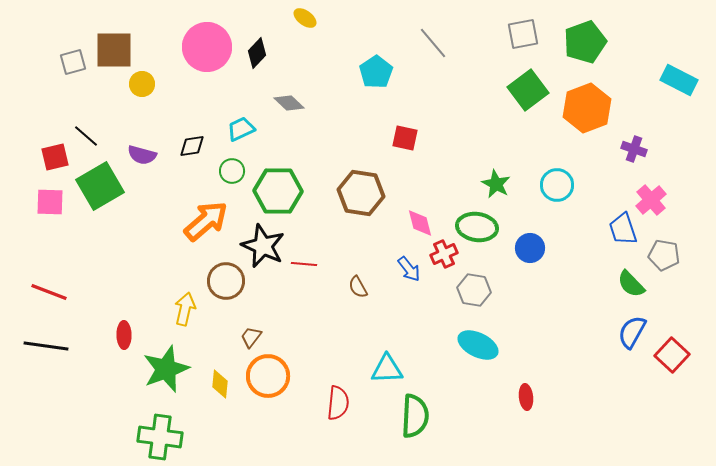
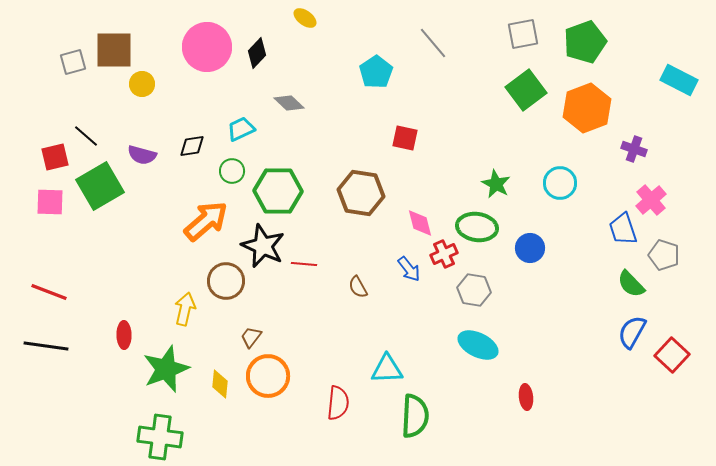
green square at (528, 90): moved 2 px left
cyan circle at (557, 185): moved 3 px right, 2 px up
gray pentagon at (664, 255): rotated 8 degrees clockwise
